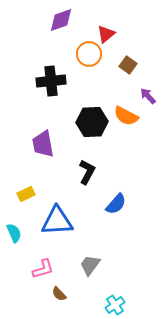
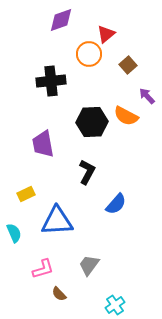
brown square: rotated 12 degrees clockwise
purple arrow: moved 1 px left
gray trapezoid: moved 1 px left
